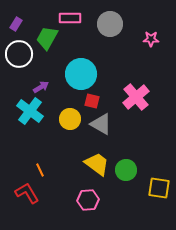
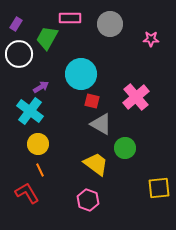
yellow circle: moved 32 px left, 25 px down
yellow trapezoid: moved 1 px left
green circle: moved 1 px left, 22 px up
yellow square: rotated 15 degrees counterclockwise
pink hexagon: rotated 25 degrees clockwise
